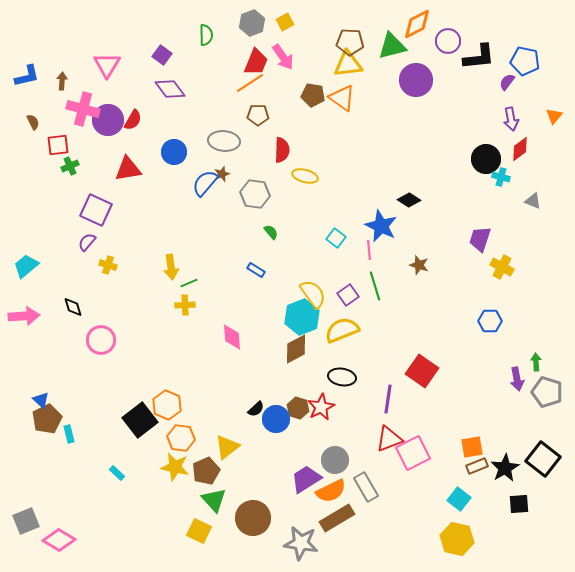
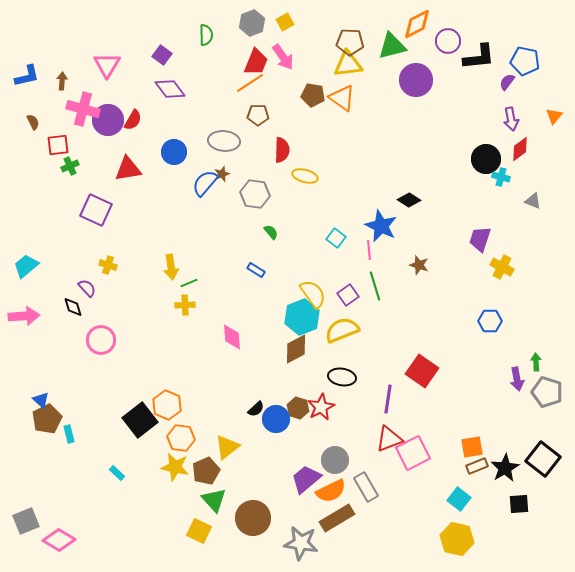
purple semicircle at (87, 242): moved 46 px down; rotated 96 degrees clockwise
purple trapezoid at (306, 479): rotated 8 degrees counterclockwise
